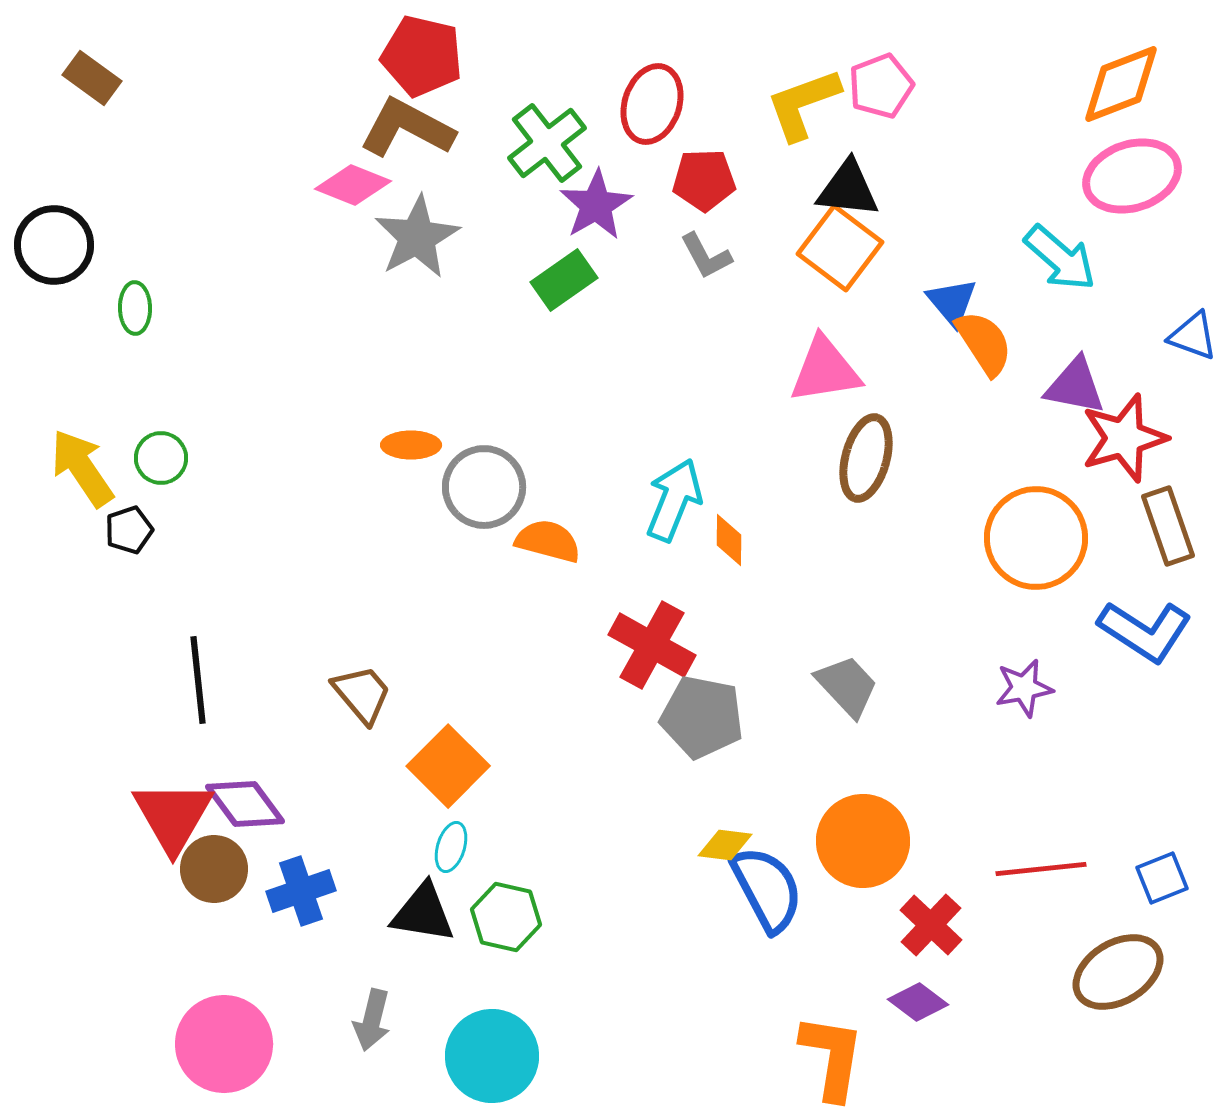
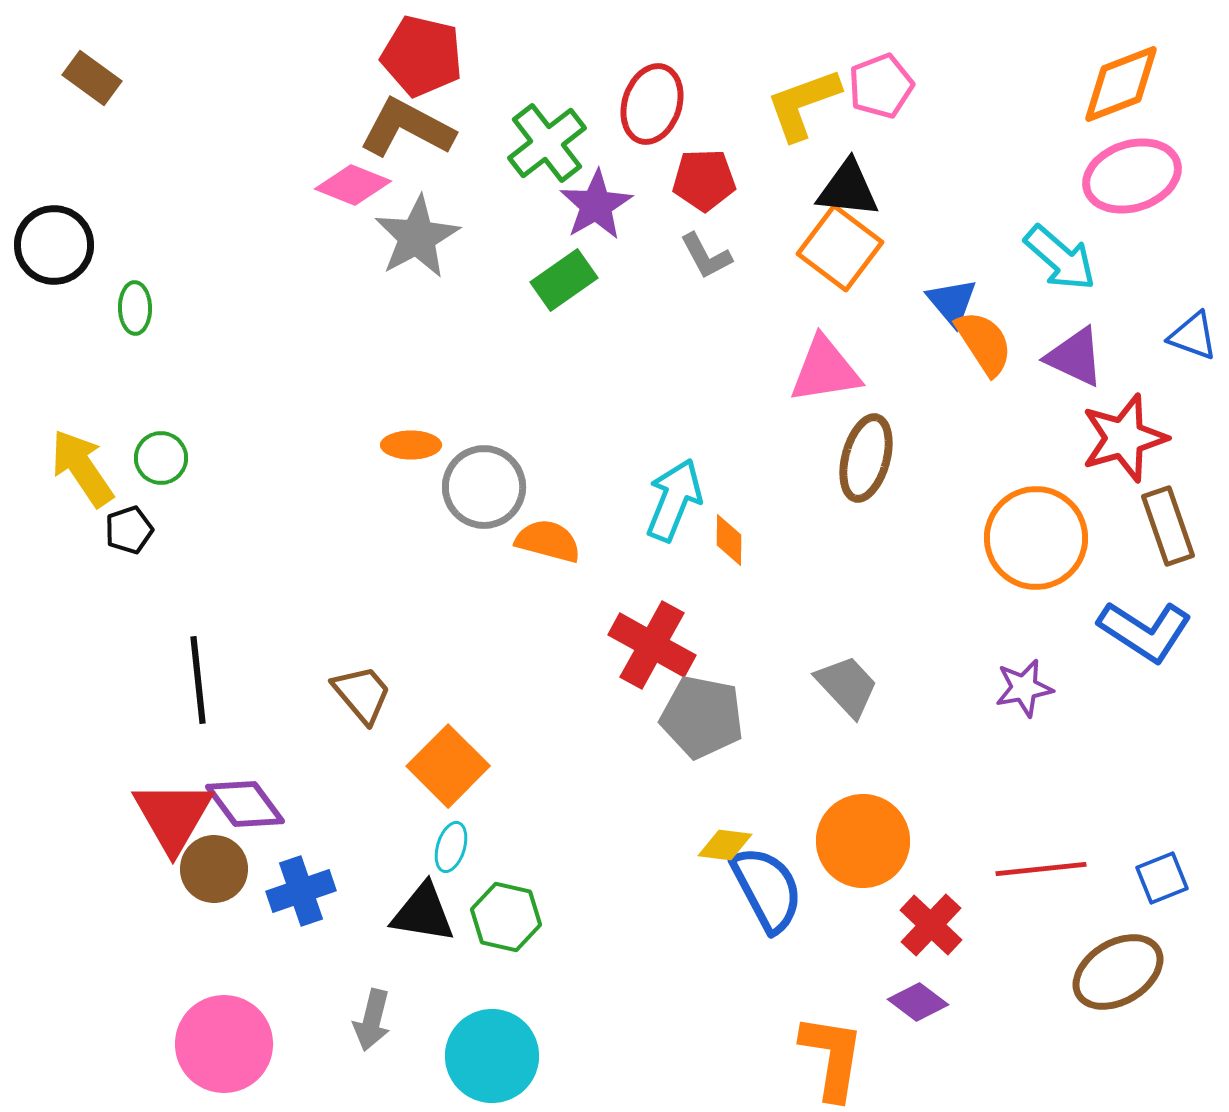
purple triangle at (1075, 386): moved 29 px up; rotated 14 degrees clockwise
